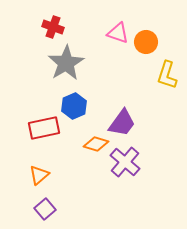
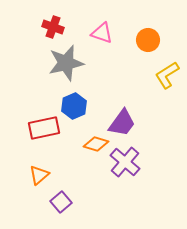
pink triangle: moved 16 px left
orange circle: moved 2 px right, 2 px up
gray star: rotated 18 degrees clockwise
yellow L-shape: rotated 40 degrees clockwise
purple square: moved 16 px right, 7 px up
